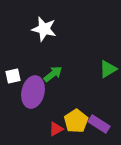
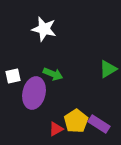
green arrow: rotated 60 degrees clockwise
purple ellipse: moved 1 px right, 1 px down
